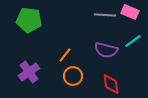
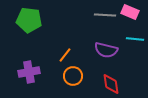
cyan line: moved 2 px right, 2 px up; rotated 42 degrees clockwise
purple cross: rotated 25 degrees clockwise
